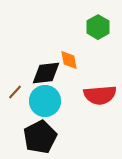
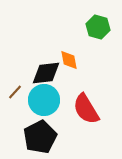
green hexagon: rotated 15 degrees counterclockwise
red semicircle: moved 14 px left, 14 px down; rotated 64 degrees clockwise
cyan circle: moved 1 px left, 1 px up
